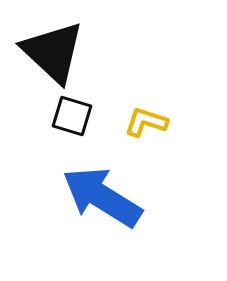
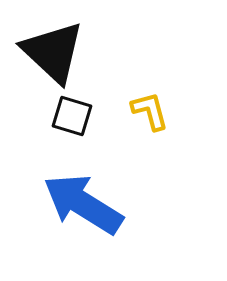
yellow L-shape: moved 4 px right, 11 px up; rotated 57 degrees clockwise
blue arrow: moved 19 px left, 7 px down
